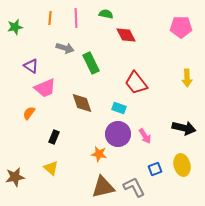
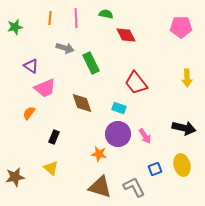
brown triangle: moved 3 px left; rotated 30 degrees clockwise
